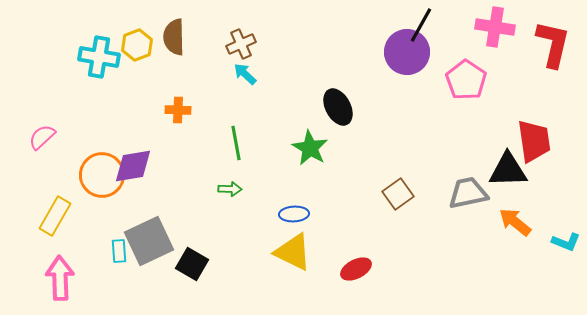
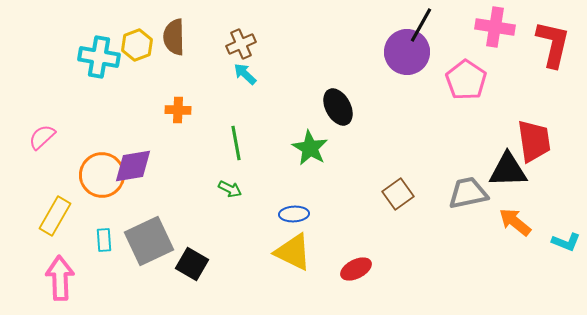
green arrow: rotated 25 degrees clockwise
cyan rectangle: moved 15 px left, 11 px up
